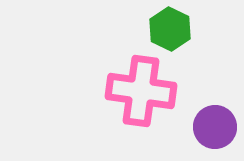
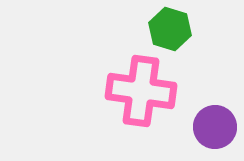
green hexagon: rotated 9 degrees counterclockwise
